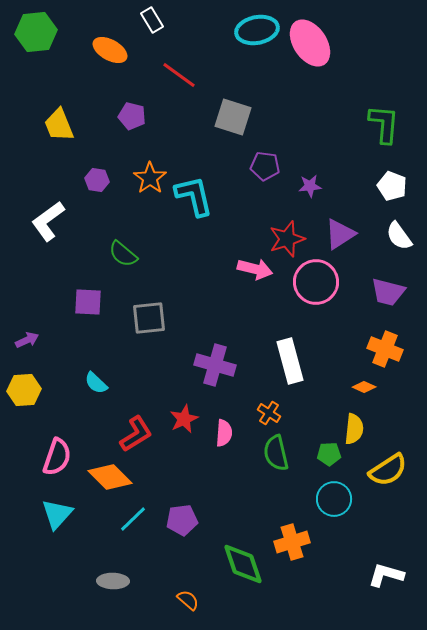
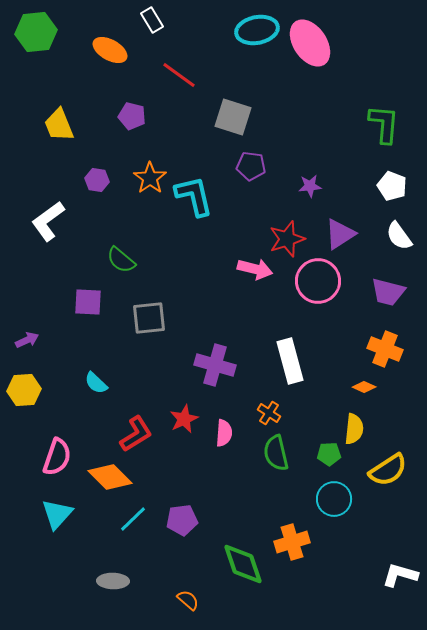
purple pentagon at (265, 166): moved 14 px left
green semicircle at (123, 254): moved 2 px left, 6 px down
pink circle at (316, 282): moved 2 px right, 1 px up
white L-shape at (386, 575): moved 14 px right
